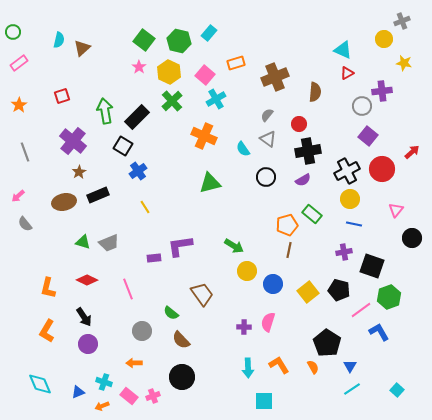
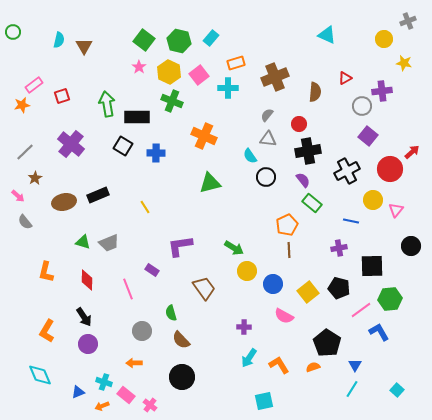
gray cross at (402, 21): moved 6 px right
cyan rectangle at (209, 33): moved 2 px right, 5 px down
brown triangle at (82, 48): moved 2 px right, 2 px up; rotated 18 degrees counterclockwise
cyan triangle at (343, 50): moved 16 px left, 15 px up
pink rectangle at (19, 63): moved 15 px right, 22 px down
red triangle at (347, 73): moved 2 px left, 5 px down
pink square at (205, 75): moved 6 px left; rotated 12 degrees clockwise
cyan cross at (216, 99): moved 12 px right, 11 px up; rotated 30 degrees clockwise
green cross at (172, 101): rotated 25 degrees counterclockwise
orange star at (19, 105): moved 3 px right; rotated 21 degrees clockwise
green arrow at (105, 111): moved 2 px right, 7 px up
black rectangle at (137, 117): rotated 45 degrees clockwise
gray triangle at (268, 139): rotated 30 degrees counterclockwise
purple cross at (73, 141): moved 2 px left, 3 px down
cyan semicircle at (243, 149): moved 7 px right, 7 px down
gray line at (25, 152): rotated 66 degrees clockwise
red circle at (382, 169): moved 8 px right
blue cross at (138, 171): moved 18 px right, 18 px up; rotated 36 degrees clockwise
brown star at (79, 172): moved 44 px left, 6 px down
purple semicircle at (303, 180): rotated 98 degrees counterclockwise
pink arrow at (18, 196): rotated 96 degrees counterclockwise
yellow circle at (350, 199): moved 23 px right, 1 px down
green rectangle at (312, 214): moved 11 px up
gray semicircle at (25, 224): moved 2 px up
blue line at (354, 224): moved 3 px left, 3 px up
orange pentagon at (287, 225): rotated 10 degrees counterclockwise
black circle at (412, 238): moved 1 px left, 8 px down
green arrow at (234, 246): moved 2 px down
brown line at (289, 250): rotated 14 degrees counterclockwise
purple cross at (344, 252): moved 5 px left, 4 px up
purple rectangle at (154, 258): moved 2 px left, 12 px down; rotated 40 degrees clockwise
black square at (372, 266): rotated 20 degrees counterclockwise
red diamond at (87, 280): rotated 65 degrees clockwise
orange L-shape at (48, 288): moved 2 px left, 16 px up
black pentagon at (339, 290): moved 2 px up
brown trapezoid at (202, 294): moved 2 px right, 6 px up
green hexagon at (389, 297): moved 1 px right, 2 px down; rotated 15 degrees clockwise
green semicircle at (171, 313): rotated 35 degrees clockwise
pink semicircle at (268, 322): moved 16 px right, 6 px up; rotated 78 degrees counterclockwise
blue triangle at (350, 366): moved 5 px right, 1 px up
orange semicircle at (313, 367): rotated 80 degrees counterclockwise
cyan arrow at (248, 368): moved 1 px right, 10 px up; rotated 36 degrees clockwise
cyan diamond at (40, 384): moved 9 px up
cyan line at (352, 389): rotated 24 degrees counterclockwise
pink rectangle at (129, 396): moved 3 px left, 1 px up
pink cross at (153, 396): moved 3 px left, 9 px down; rotated 32 degrees counterclockwise
cyan square at (264, 401): rotated 12 degrees counterclockwise
